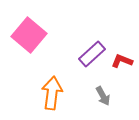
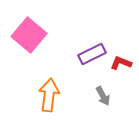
purple rectangle: rotated 16 degrees clockwise
red L-shape: moved 1 px left, 2 px down
orange arrow: moved 3 px left, 2 px down
